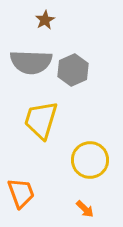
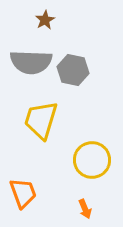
gray hexagon: rotated 24 degrees counterclockwise
yellow circle: moved 2 px right
orange trapezoid: moved 2 px right
orange arrow: rotated 24 degrees clockwise
